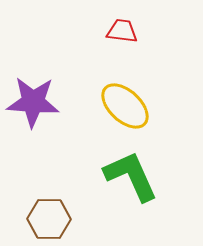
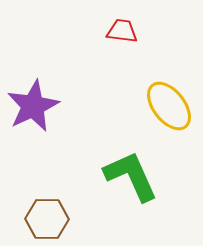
purple star: moved 4 px down; rotated 30 degrees counterclockwise
yellow ellipse: moved 44 px right; rotated 9 degrees clockwise
brown hexagon: moved 2 px left
